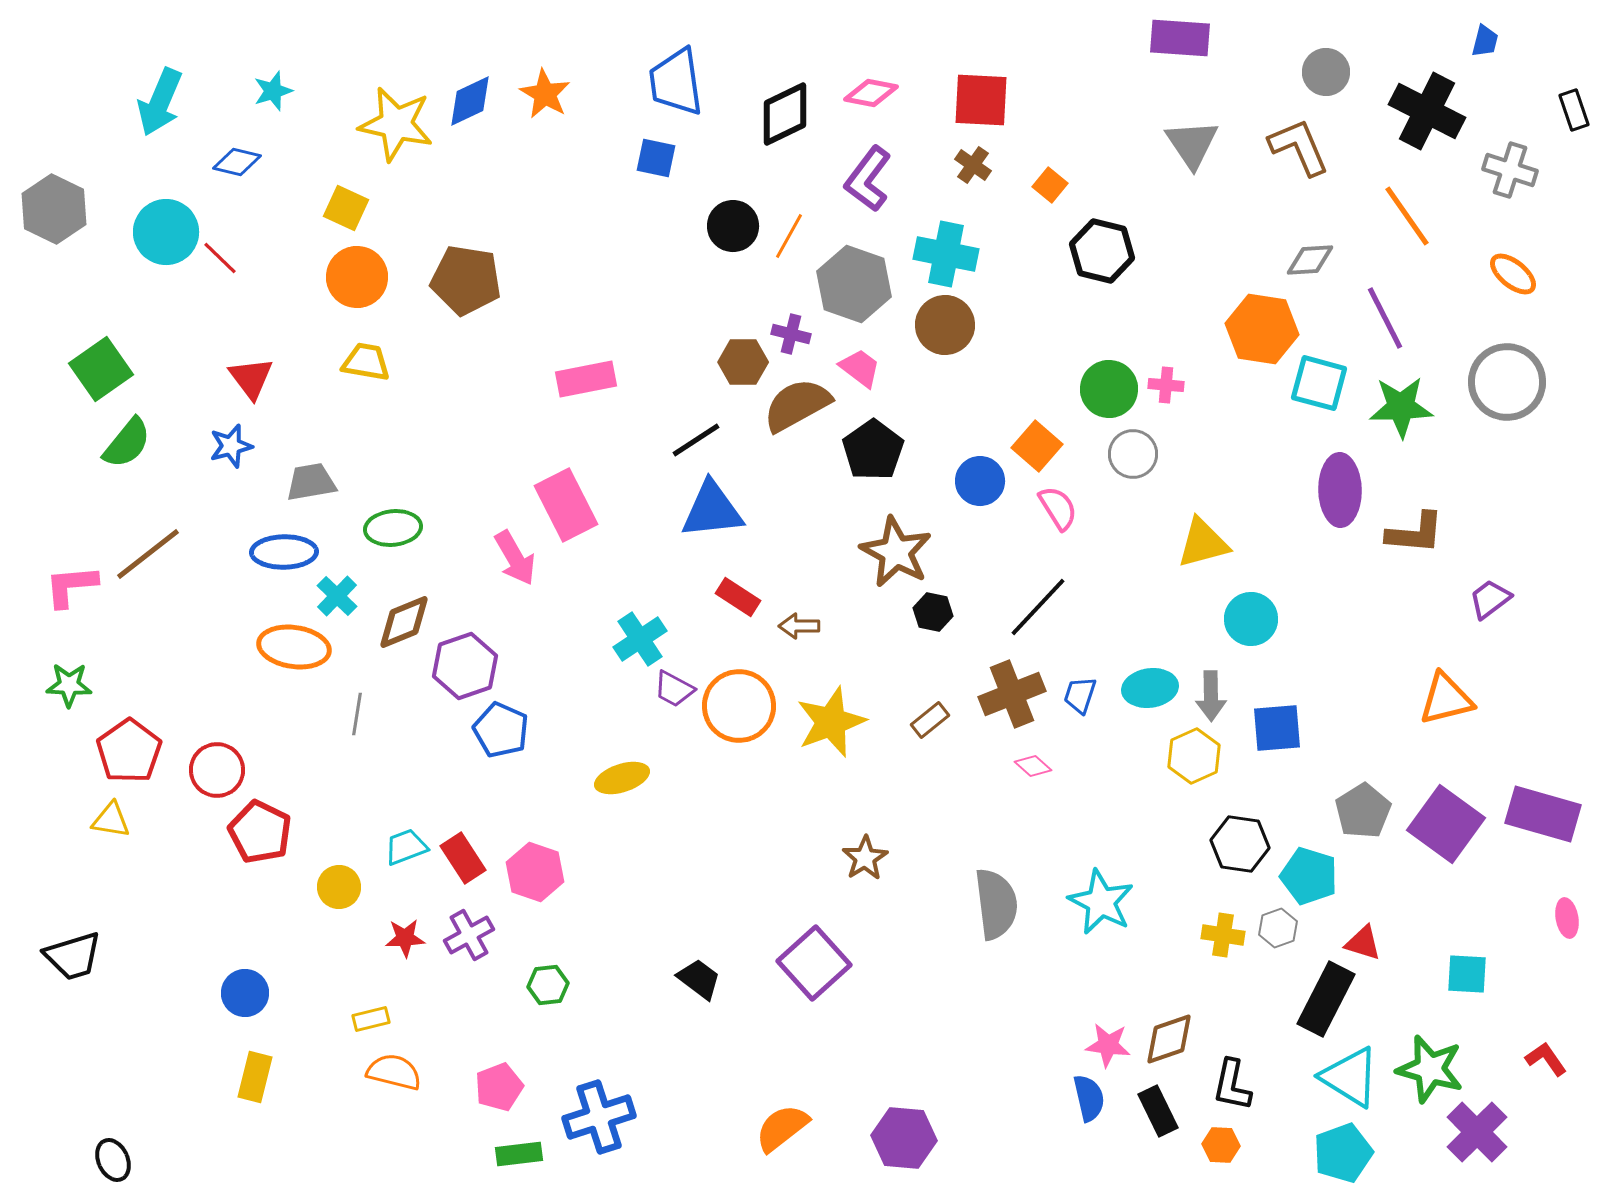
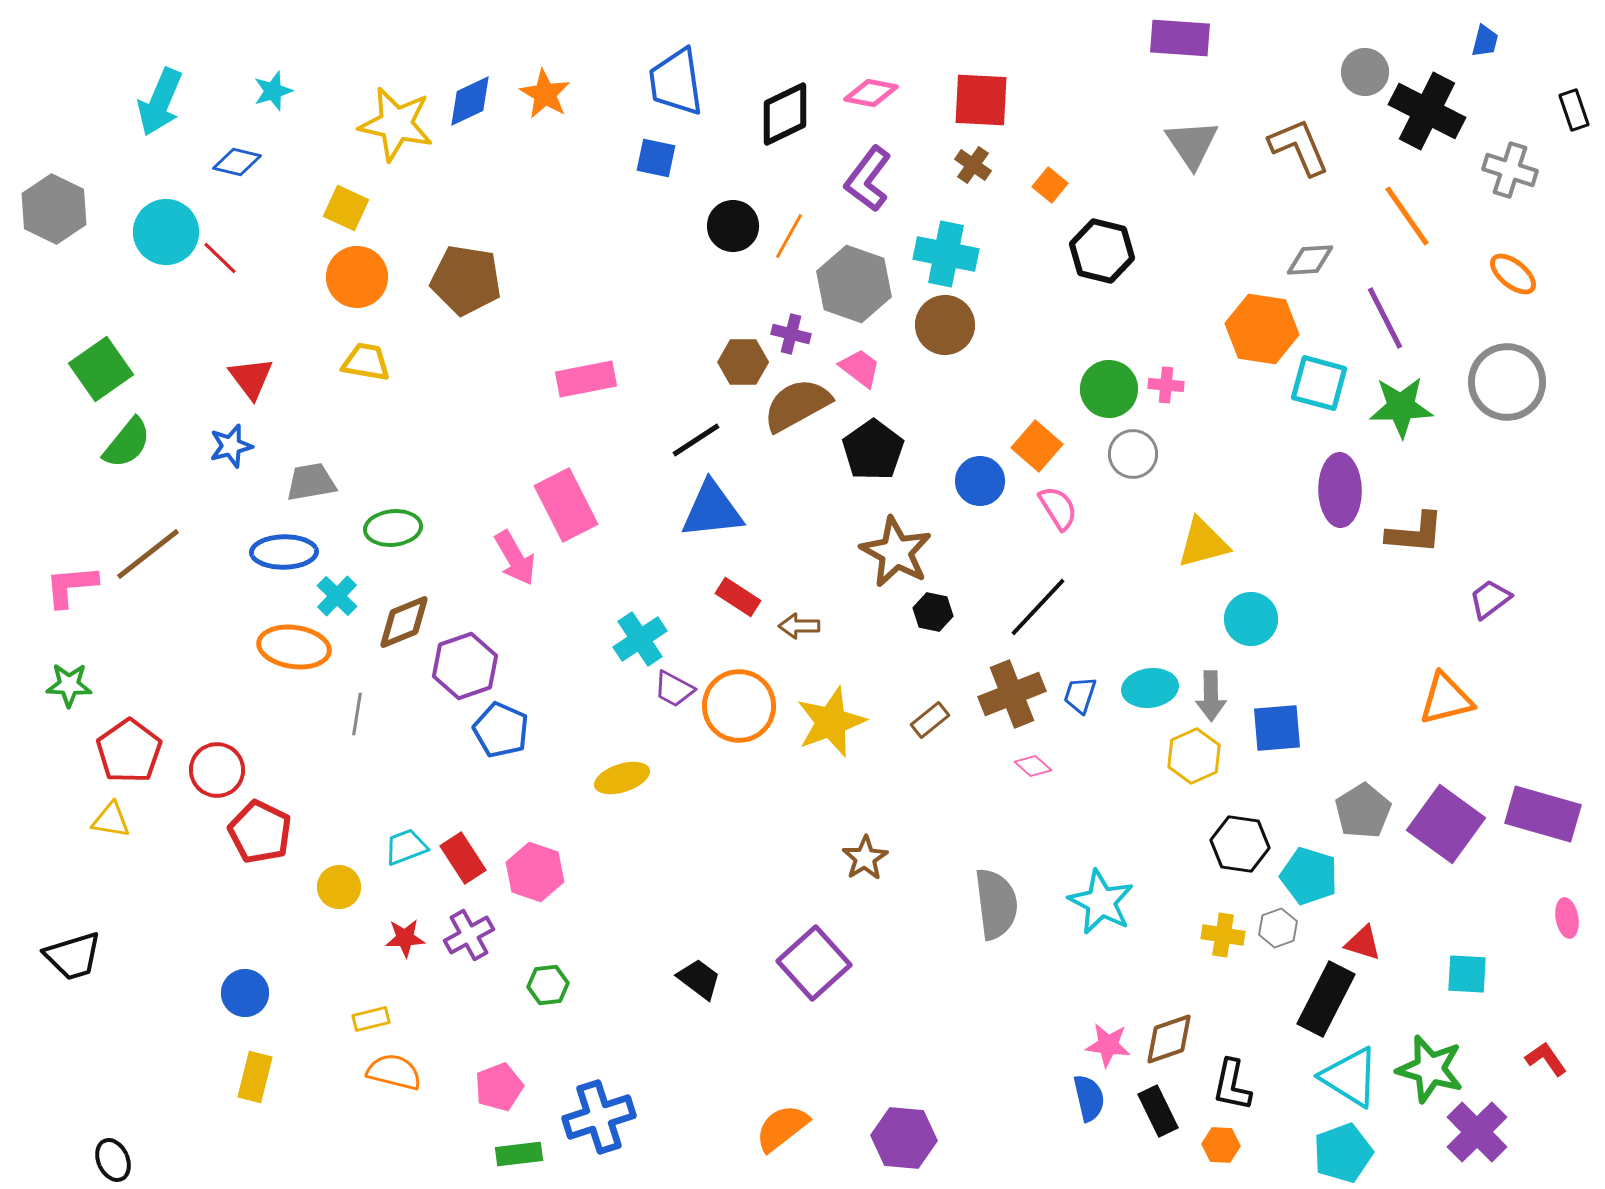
gray circle at (1326, 72): moved 39 px right
